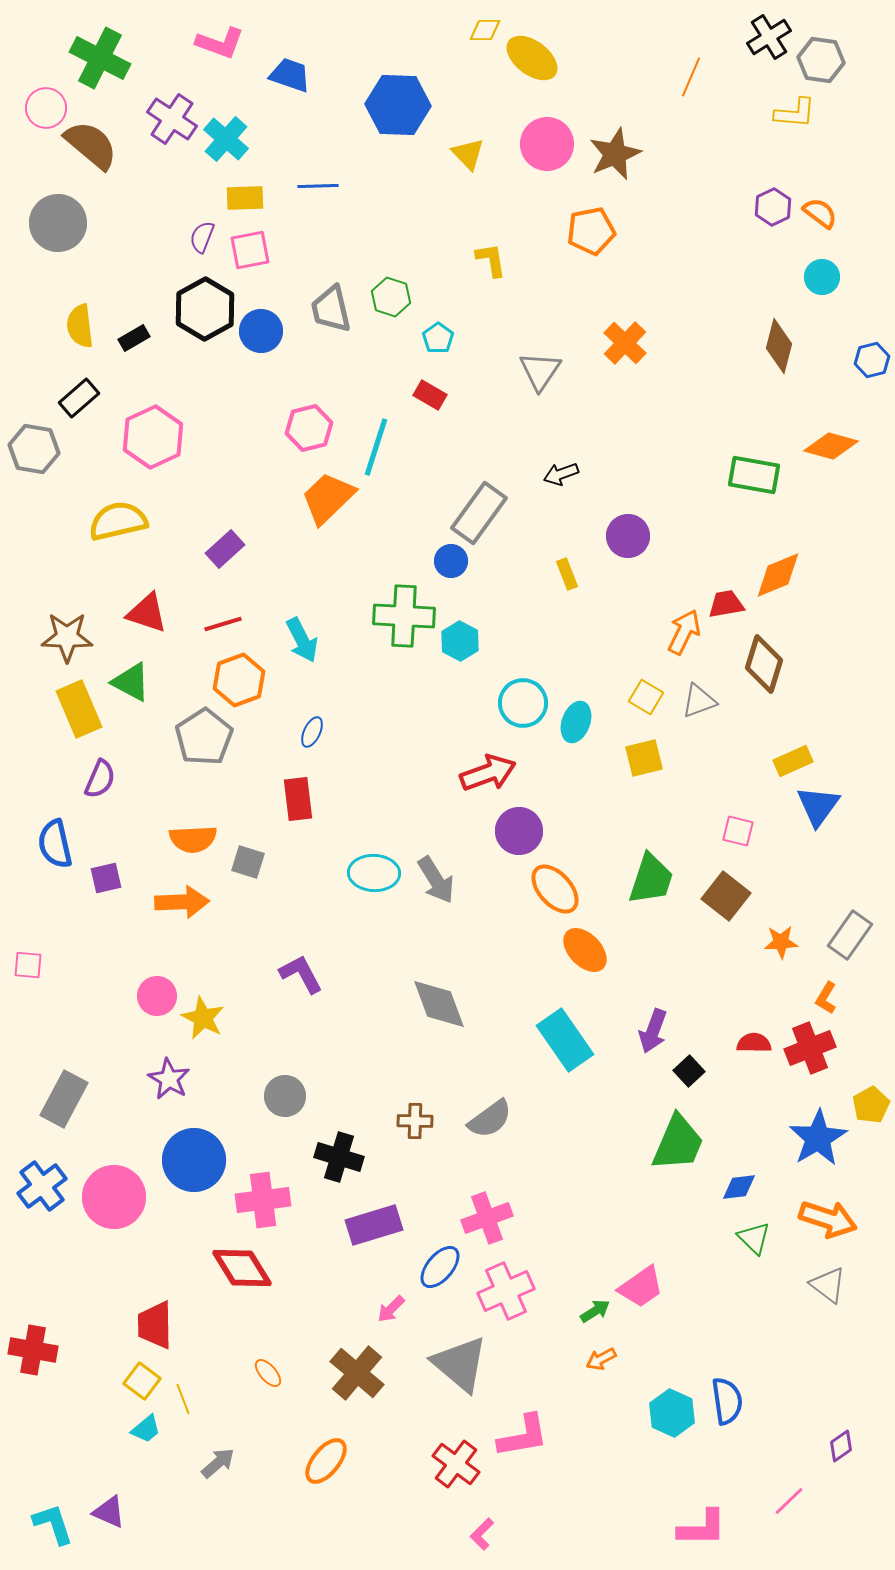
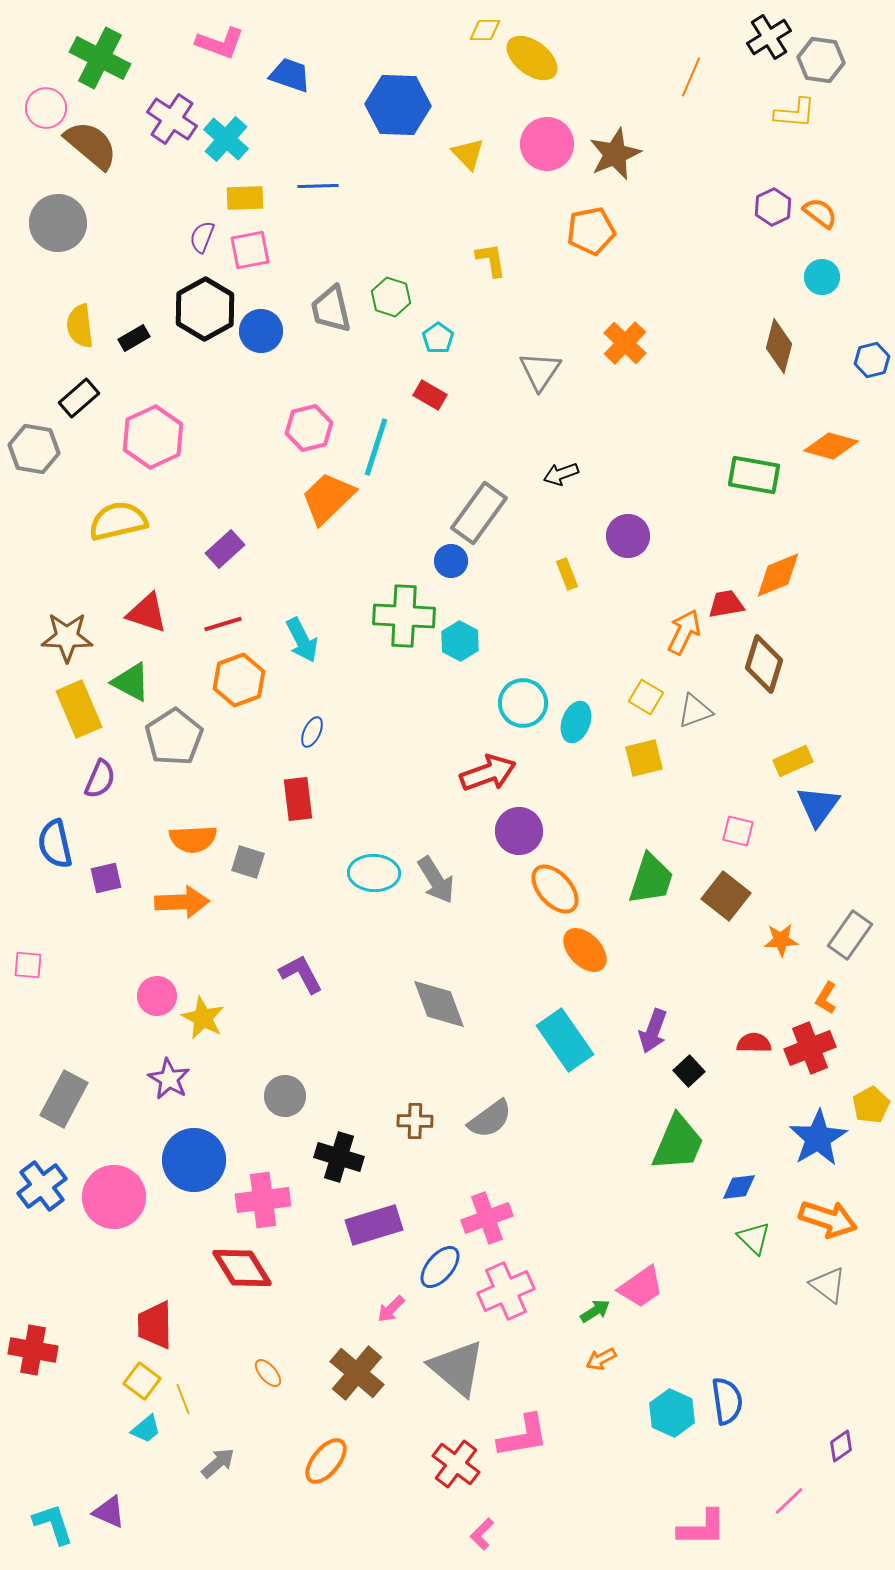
gray triangle at (699, 701): moved 4 px left, 10 px down
gray pentagon at (204, 737): moved 30 px left
orange star at (781, 942): moved 2 px up
gray triangle at (460, 1364): moved 3 px left, 4 px down
